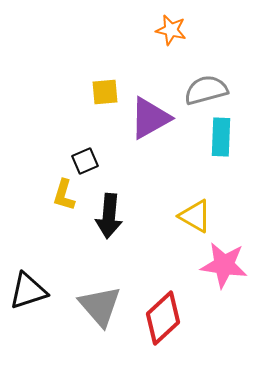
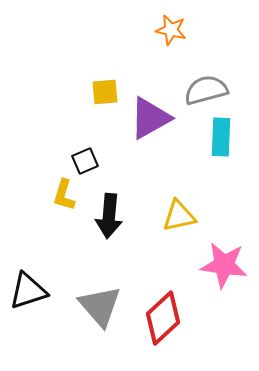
yellow triangle: moved 16 px left; rotated 42 degrees counterclockwise
